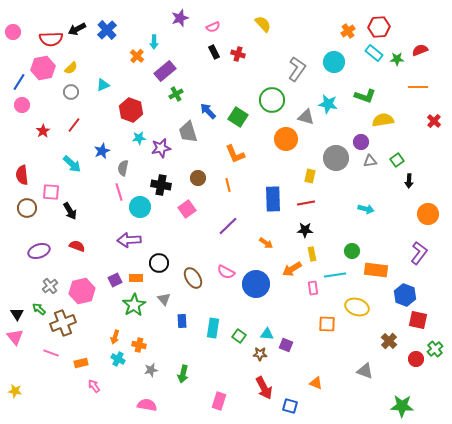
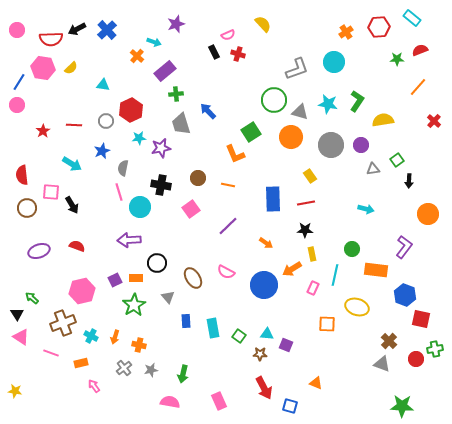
purple star at (180, 18): moved 4 px left, 6 px down
pink semicircle at (213, 27): moved 15 px right, 8 px down
orange cross at (348, 31): moved 2 px left, 1 px down
pink circle at (13, 32): moved 4 px right, 2 px up
cyan arrow at (154, 42): rotated 72 degrees counterclockwise
cyan rectangle at (374, 53): moved 38 px right, 35 px up
pink hexagon at (43, 68): rotated 20 degrees clockwise
gray L-shape at (297, 69): rotated 35 degrees clockwise
cyan triangle at (103, 85): rotated 32 degrees clockwise
orange line at (418, 87): rotated 48 degrees counterclockwise
gray circle at (71, 92): moved 35 px right, 29 px down
green cross at (176, 94): rotated 24 degrees clockwise
green L-shape at (365, 96): moved 8 px left, 5 px down; rotated 75 degrees counterclockwise
green circle at (272, 100): moved 2 px right
pink circle at (22, 105): moved 5 px left
red hexagon at (131, 110): rotated 15 degrees clockwise
green square at (238, 117): moved 13 px right, 15 px down; rotated 24 degrees clockwise
gray triangle at (306, 117): moved 6 px left, 5 px up
red line at (74, 125): rotated 56 degrees clockwise
gray trapezoid at (188, 132): moved 7 px left, 8 px up
orange circle at (286, 139): moved 5 px right, 2 px up
purple circle at (361, 142): moved 3 px down
gray circle at (336, 158): moved 5 px left, 13 px up
gray triangle at (370, 161): moved 3 px right, 8 px down
cyan arrow at (72, 164): rotated 12 degrees counterclockwise
yellow rectangle at (310, 176): rotated 48 degrees counterclockwise
orange line at (228, 185): rotated 64 degrees counterclockwise
pink square at (187, 209): moved 4 px right
black arrow at (70, 211): moved 2 px right, 6 px up
green circle at (352, 251): moved 2 px up
purple L-shape at (419, 253): moved 15 px left, 6 px up
black circle at (159, 263): moved 2 px left
cyan line at (335, 275): rotated 70 degrees counterclockwise
blue circle at (256, 284): moved 8 px right, 1 px down
gray cross at (50, 286): moved 74 px right, 82 px down
pink rectangle at (313, 288): rotated 32 degrees clockwise
gray triangle at (164, 299): moved 4 px right, 2 px up
green arrow at (39, 309): moved 7 px left, 11 px up
red square at (418, 320): moved 3 px right, 1 px up
blue rectangle at (182, 321): moved 4 px right
cyan rectangle at (213, 328): rotated 18 degrees counterclockwise
pink triangle at (15, 337): moved 6 px right; rotated 18 degrees counterclockwise
green cross at (435, 349): rotated 28 degrees clockwise
cyan cross at (118, 359): moved 27 px left, 23 px up
gray triangle at (365, 371): moved 17 px right, 7 px up
pink rectangle at (219, 401): rotated 42 degrees counterclockwise
pink semicircle at (147, 405): moved 23 px right, 3 px up
